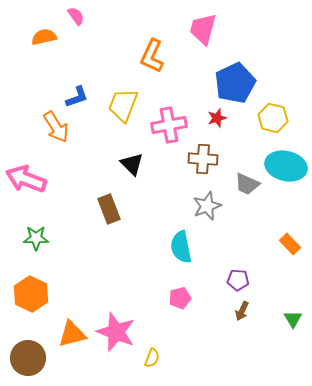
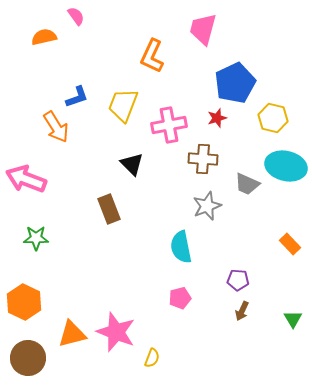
orange hexagon: moved 7 px left, 8 px down
